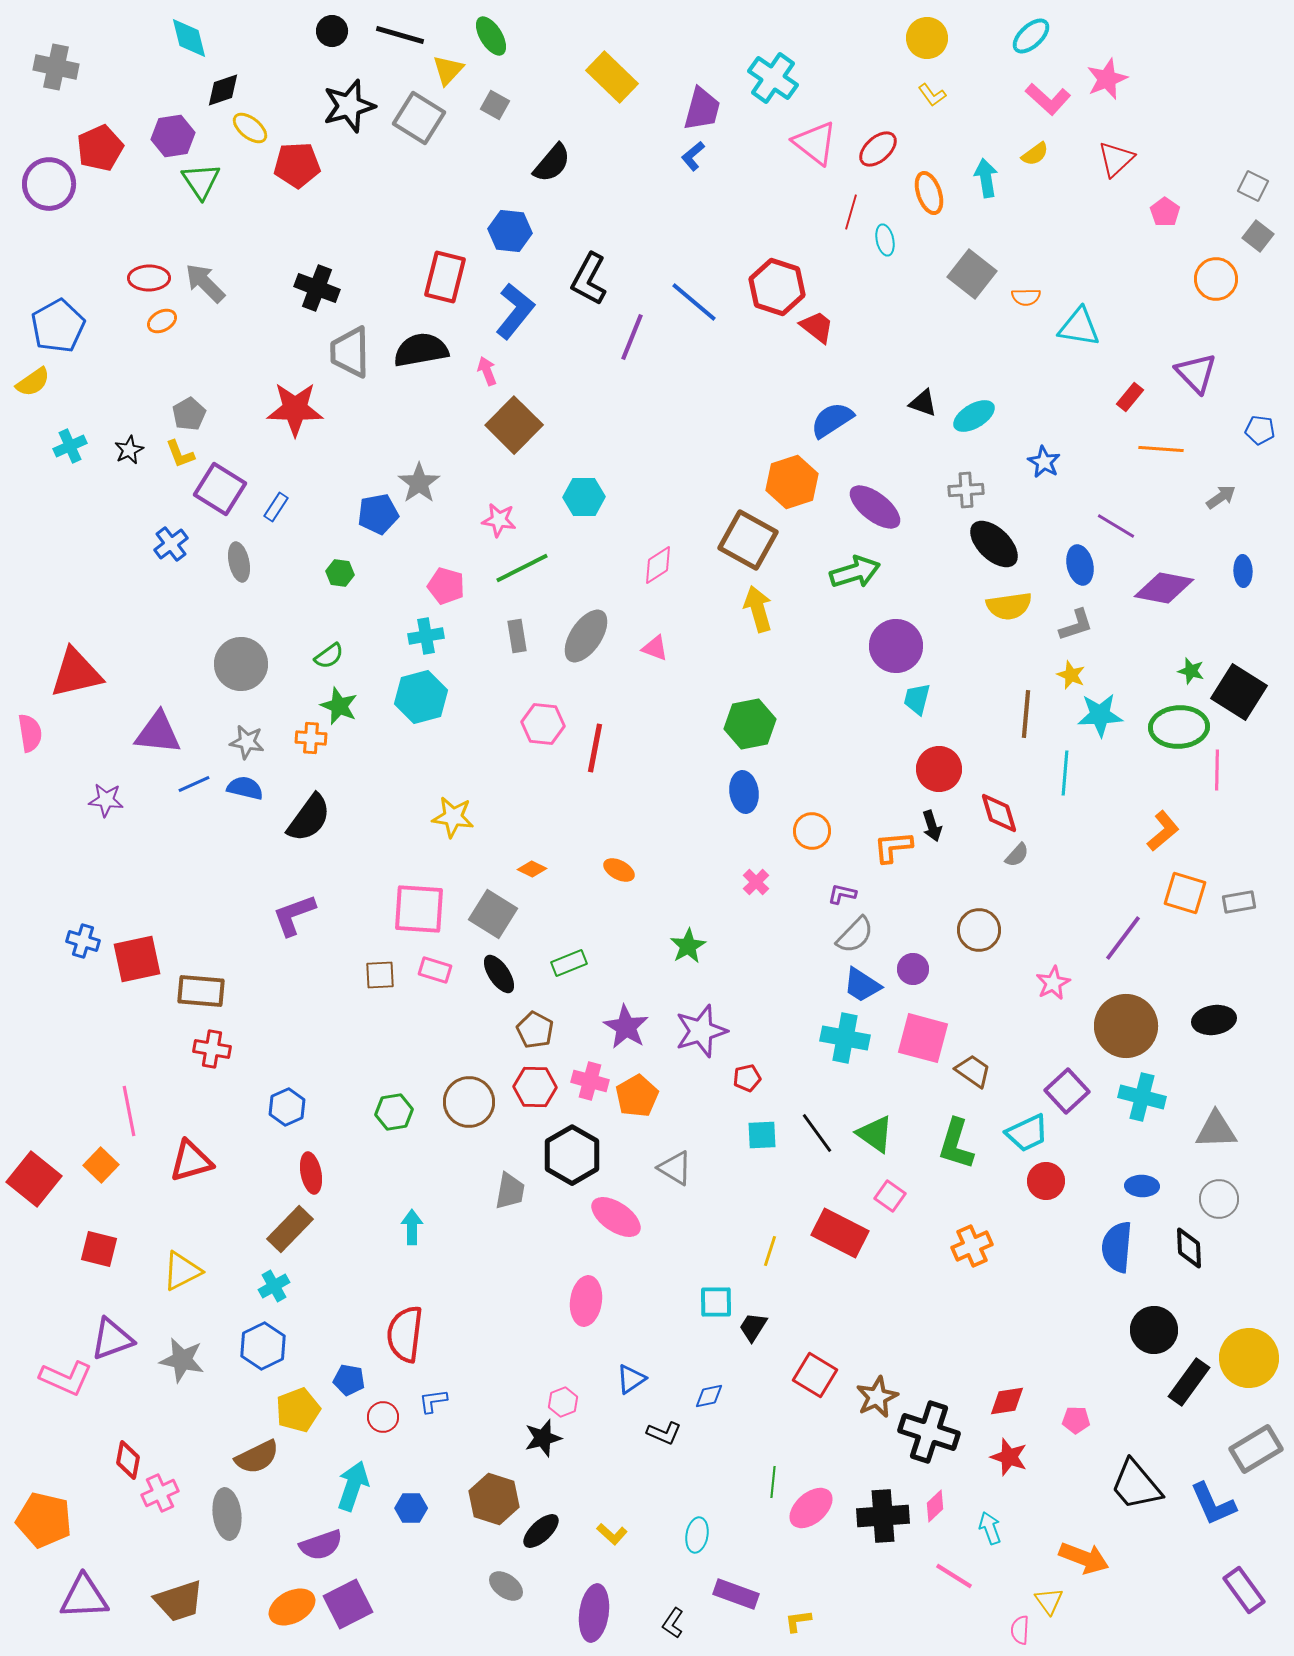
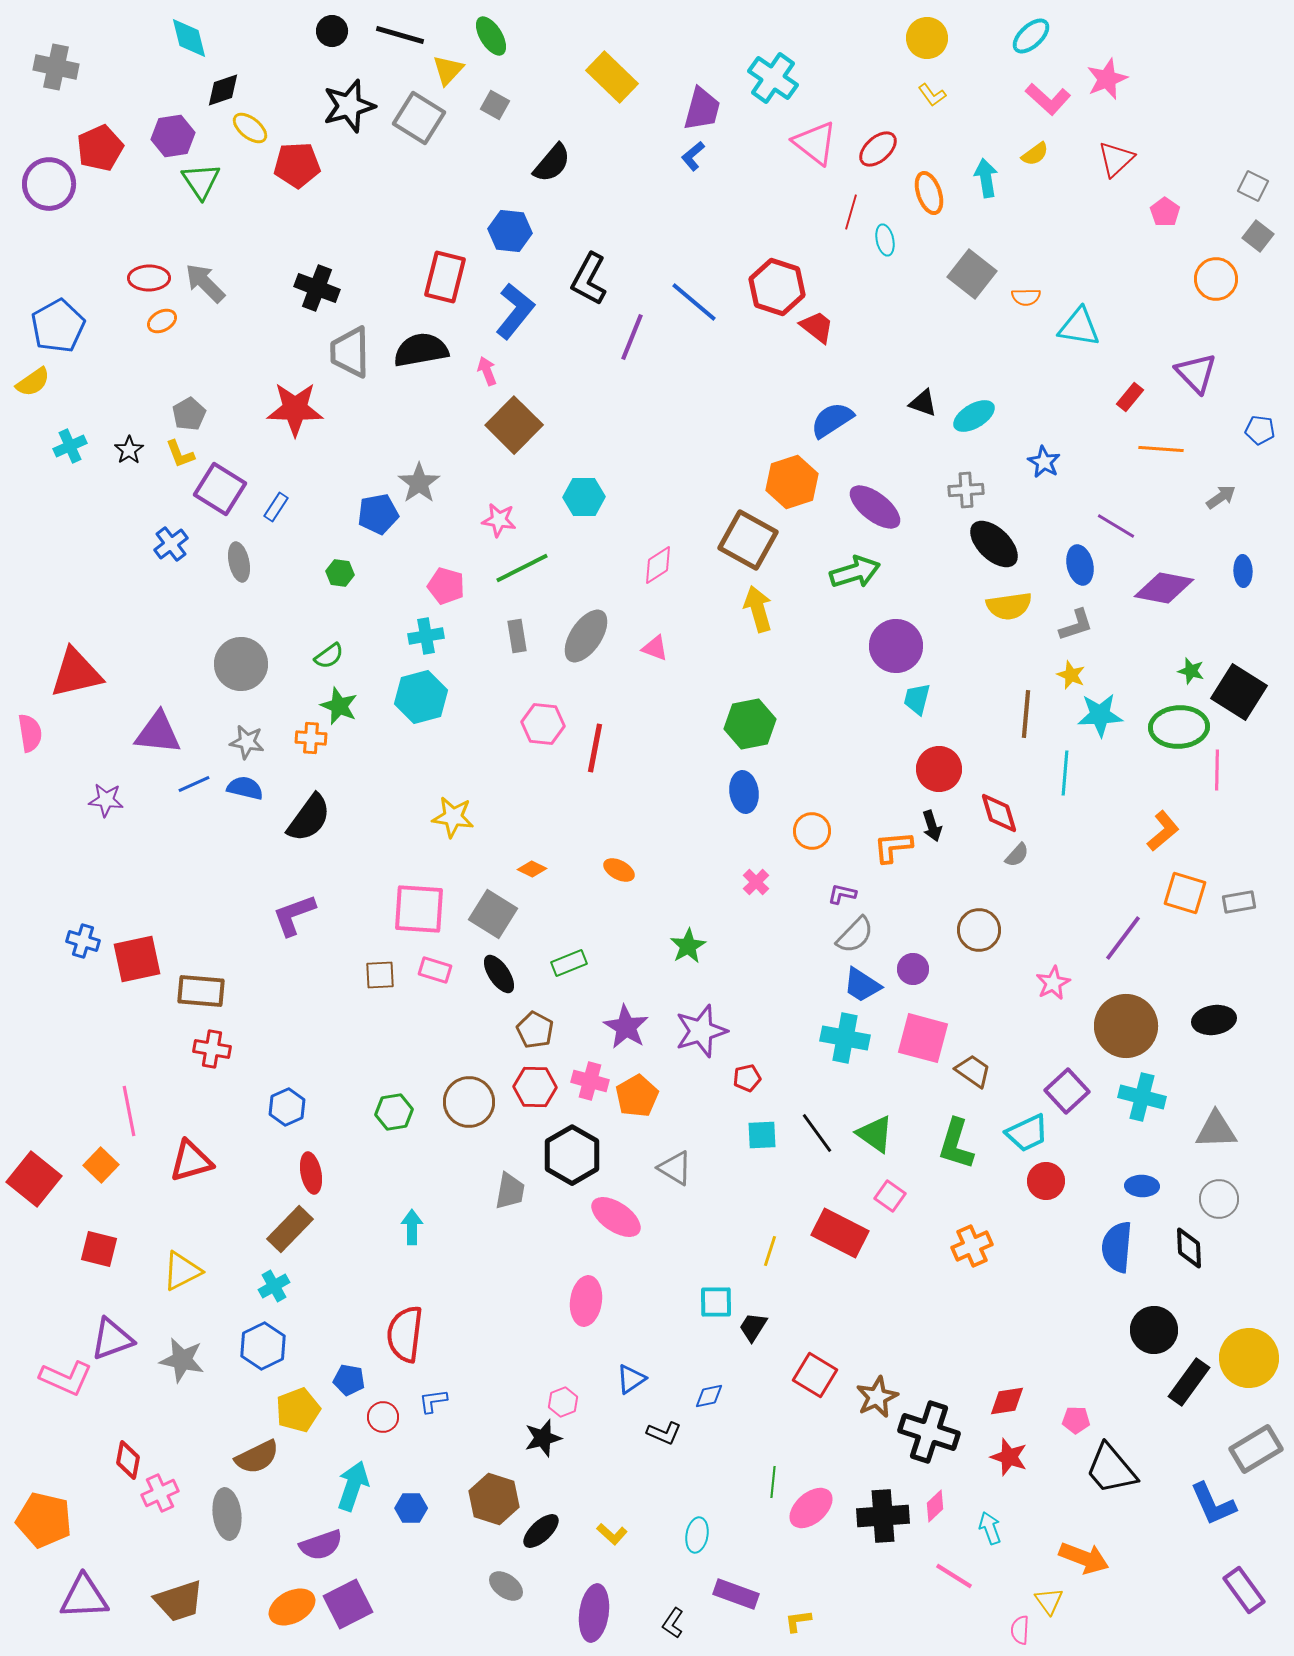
black star at (129, 450): rotated 8 degrees counterclockwise
black trapezoid at (1136, 1485): moved 25 px left, 16 px up
